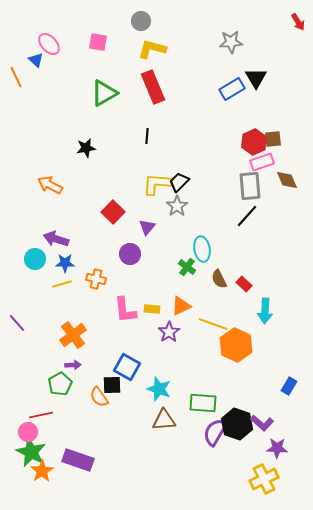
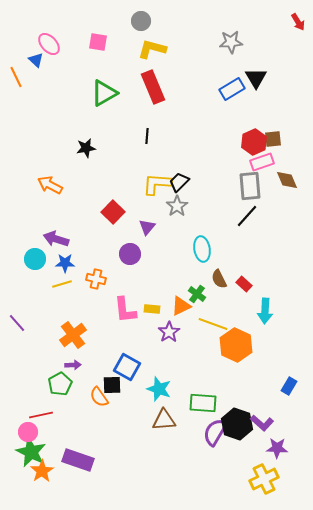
green cross at (187, 267): moved 10 px right, 27 px down
